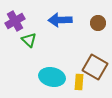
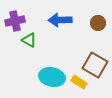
purple cross: rotated 18 degrees clockwise
green triangle: rotated 14 degrees counterclockwise
brown square: moved 2 px up
yellow rectangle: rotated 63 degrees counterclockwise
